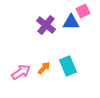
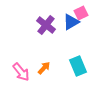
pink square: moved 2 px left, 2 px down
blue triangle: rotated 30 degrees counterclockwise
cyan rectangle: moved 10 px right
pink arrow: rotated 84 degrees clockwise
